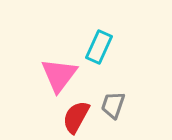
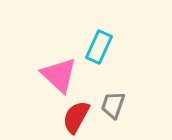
pink triangle: rotated 24 degrees counterclockwise
